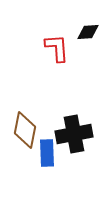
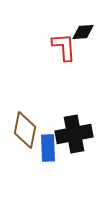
black diamond: moved 5 px left
red L-shape: moved 7 px right, 1 px up
blue rectangle: moved 1 px right, 5 px up
